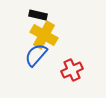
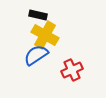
yellow cross: moved 1 px right
blue semicircle: rotated 15 degrees clockwise
